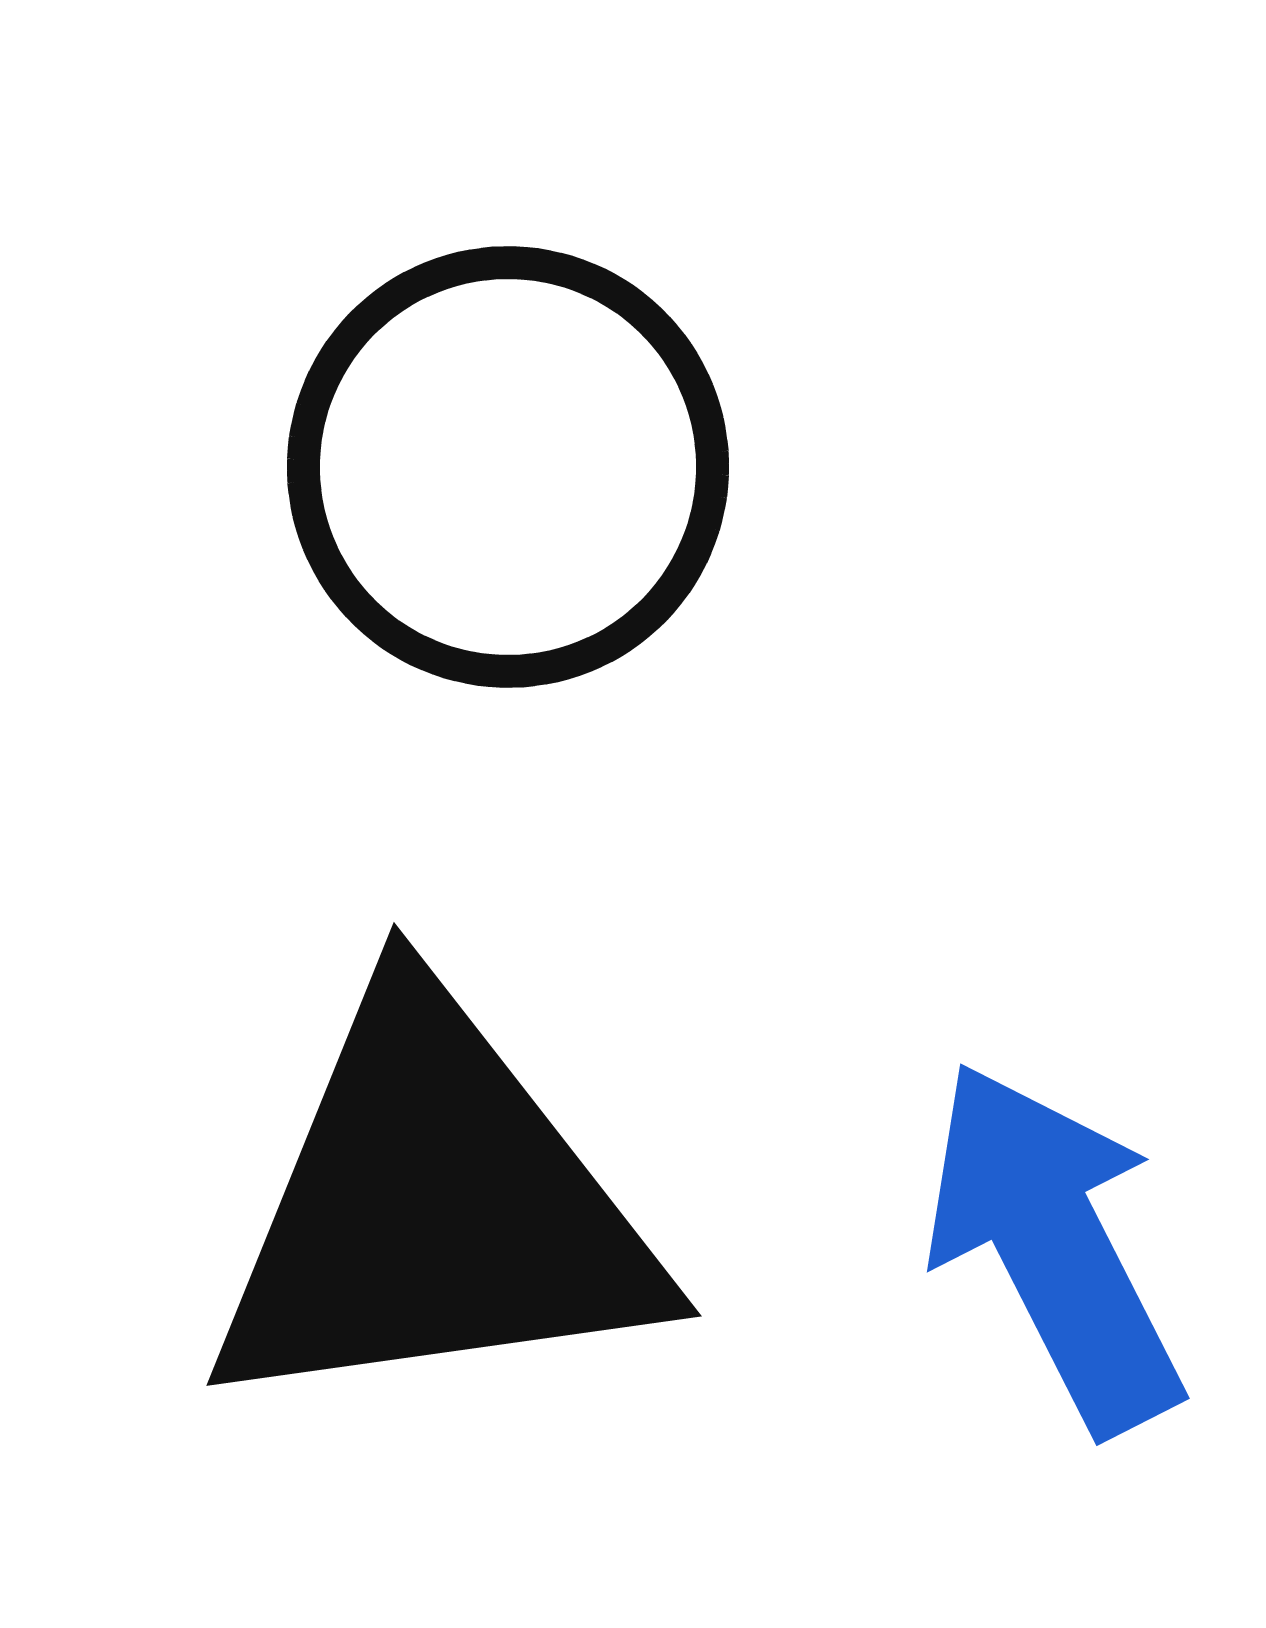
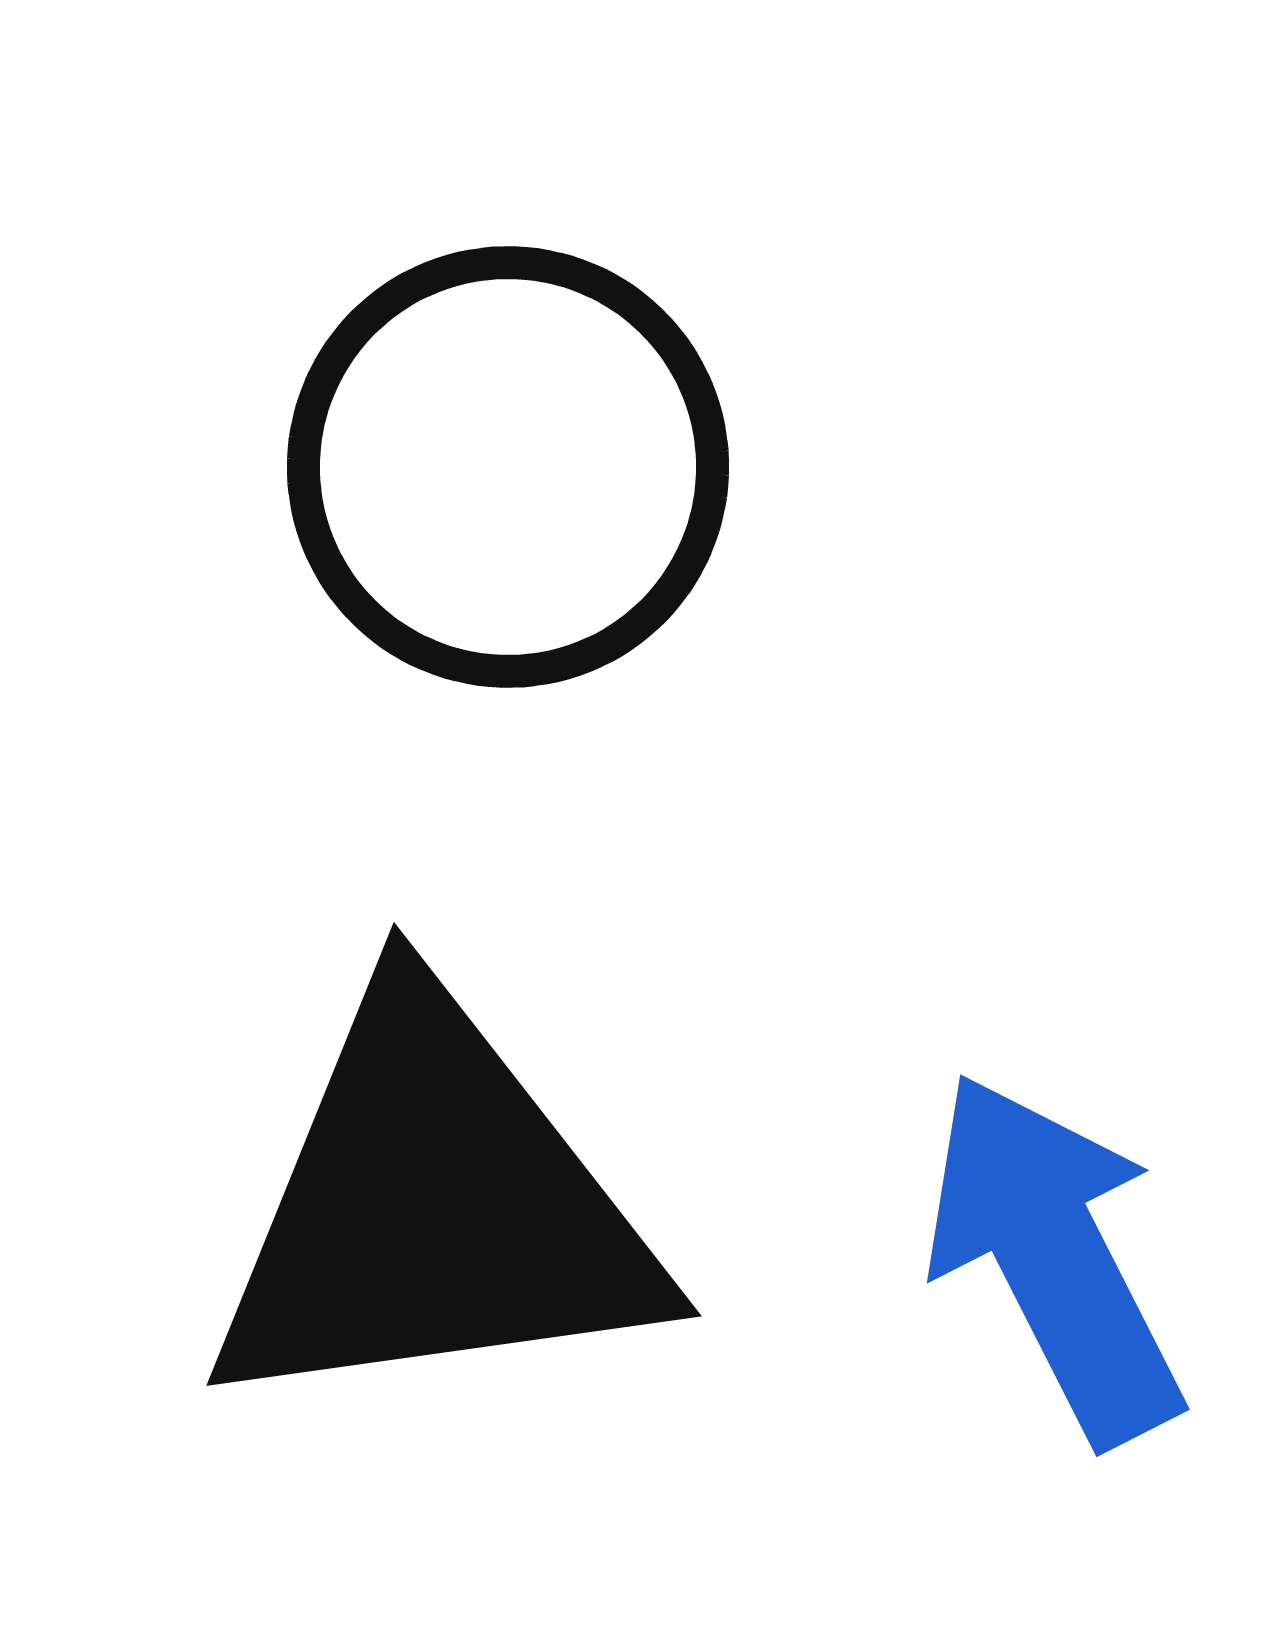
blue arrow: moved 11 px down
